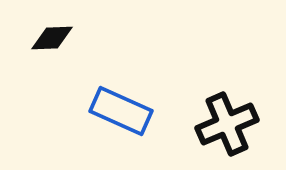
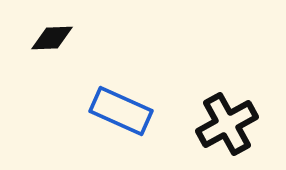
black cross: rotated 6 degrees counterclockwise
